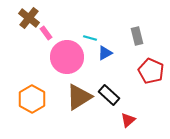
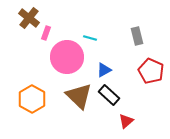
pink rectangle: rotated 56 degrees clockwise
blue triangle: moved 1 px left, 17 px down
brown triangle: moved 1 px up; rotated 44 degrees counterclockwise
red triangle: moved 2 px left, 1 px down
